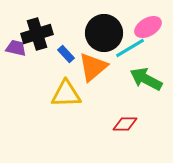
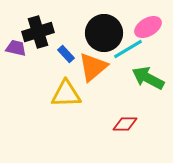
black cross: moved 1 px right, 2 px up
cyan line: moved 2 px left, 1 px down
green arrow: moved 2 px right, 1 px up
